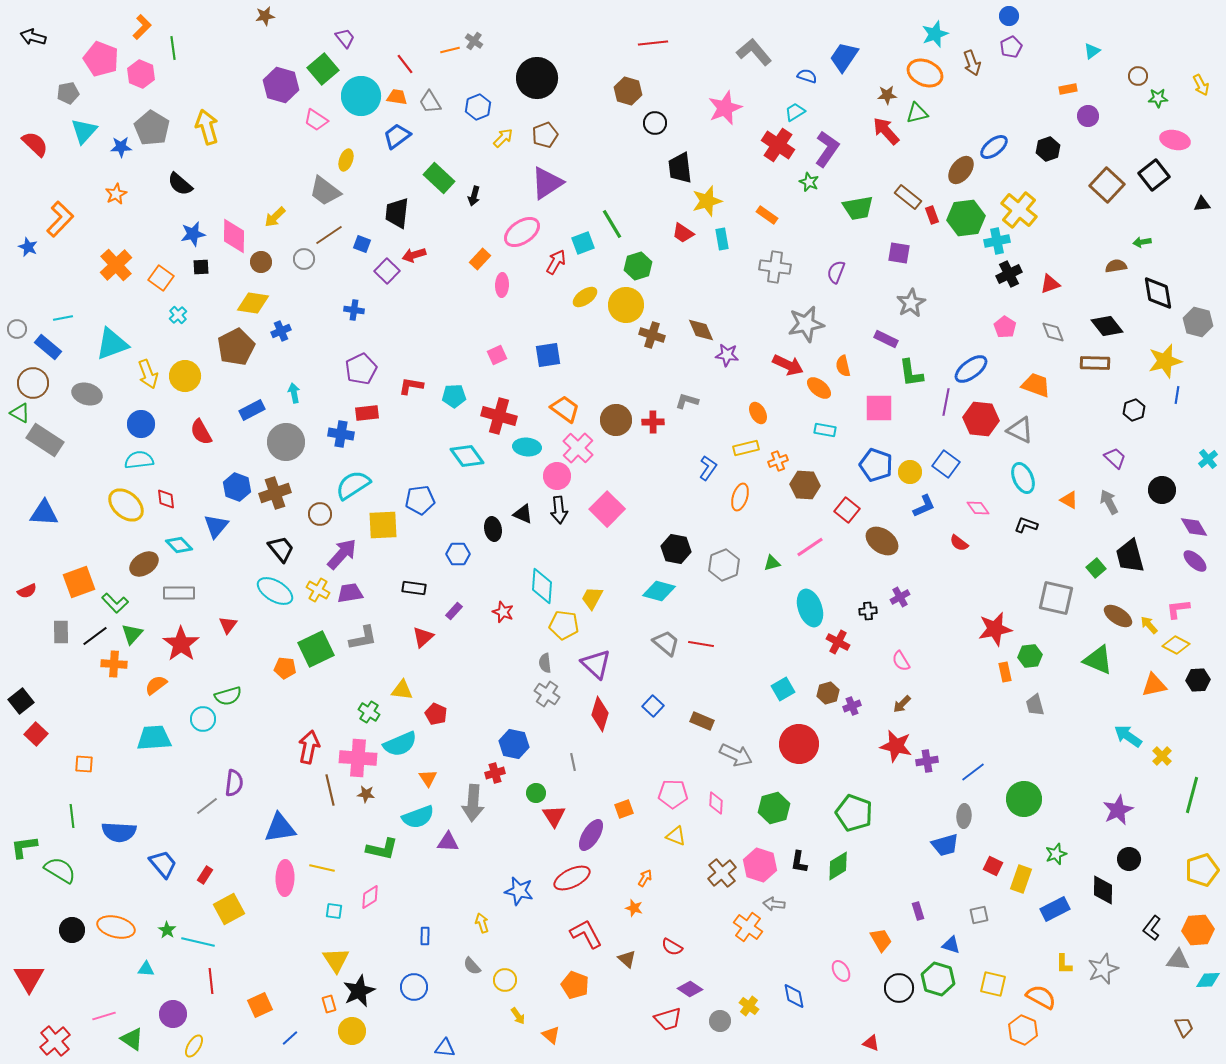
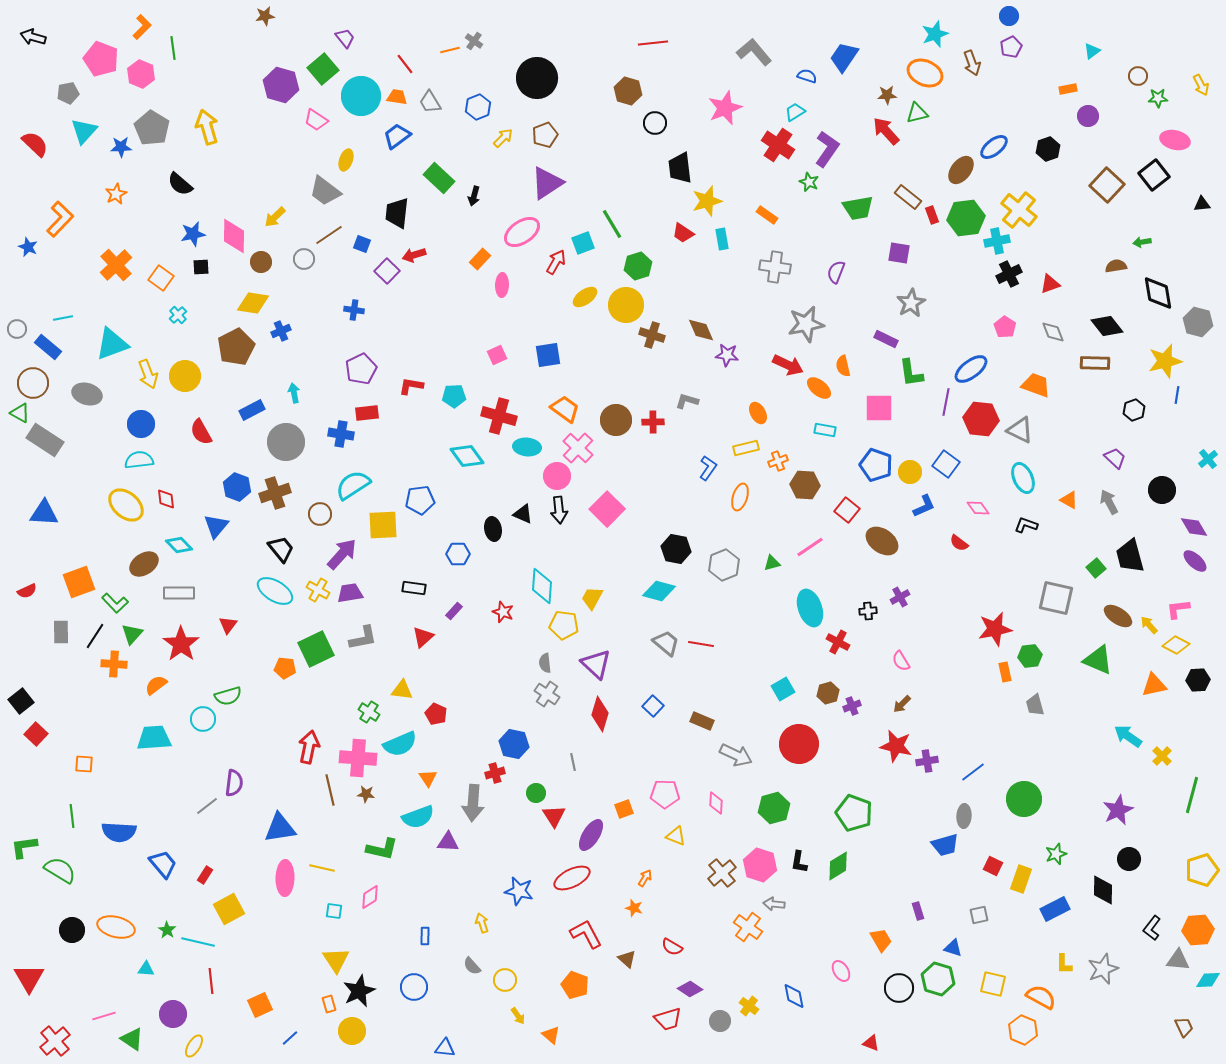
black line at (95, 636): rotated 20 degrees counterclockwise
pink pentagon at (673, 794): moved 8 px left
blue triangle at (951, 945): moved 2 px right, 3 px down
